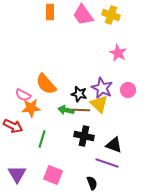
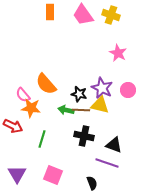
pink semicircle: rotated 21 degrees clockwise
yellow triangle: moved 1 px right, 1 px down; rotated 30 degrees counterclockwise
orange star: rotated 12 degrees clockwise
